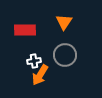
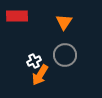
red rectangle: moved 8 px left, 14 px up
white cross: rotated 16 degrees counterclockwise
